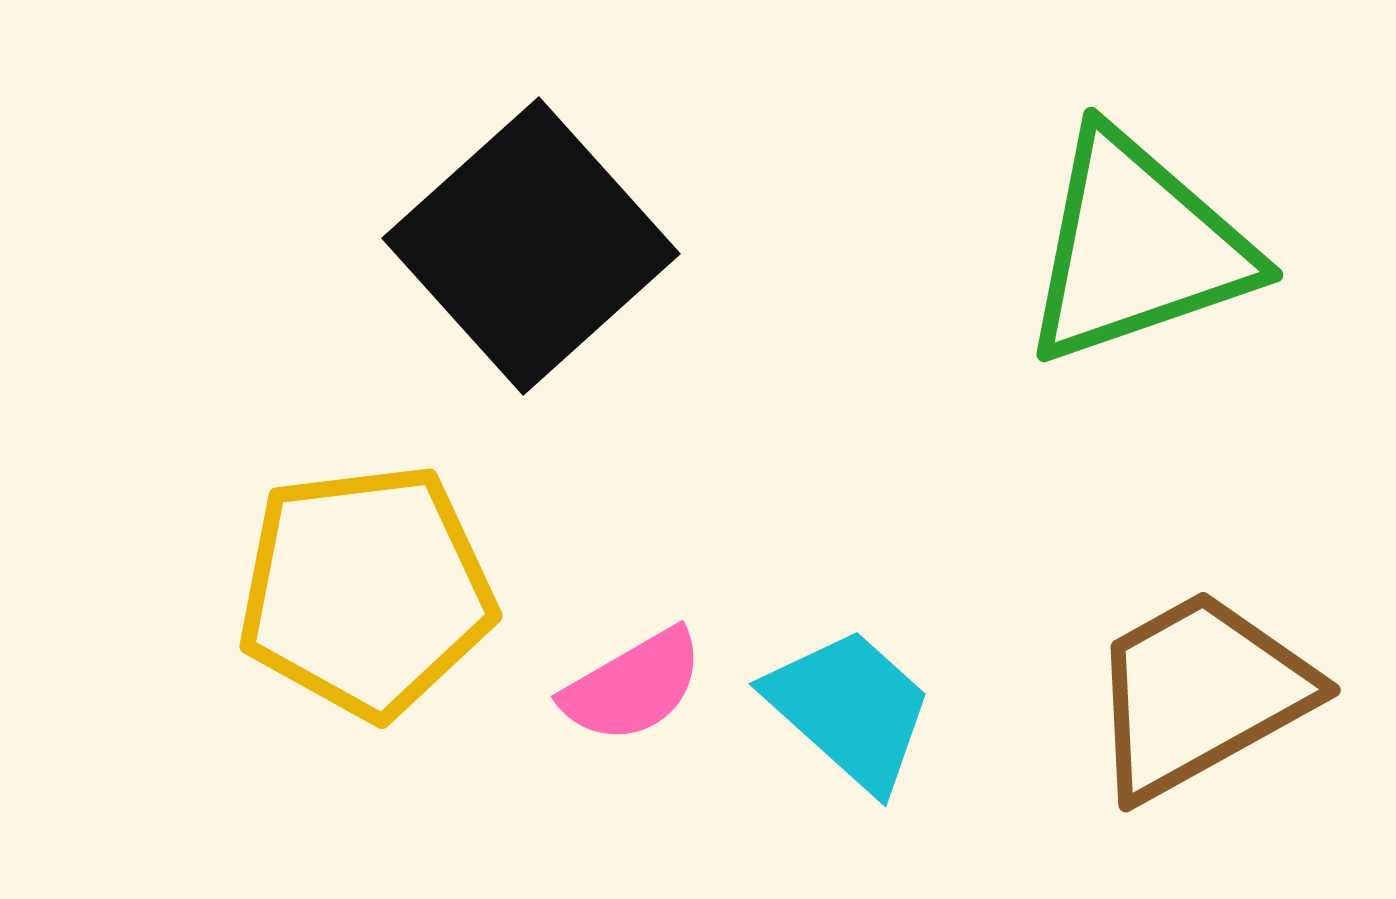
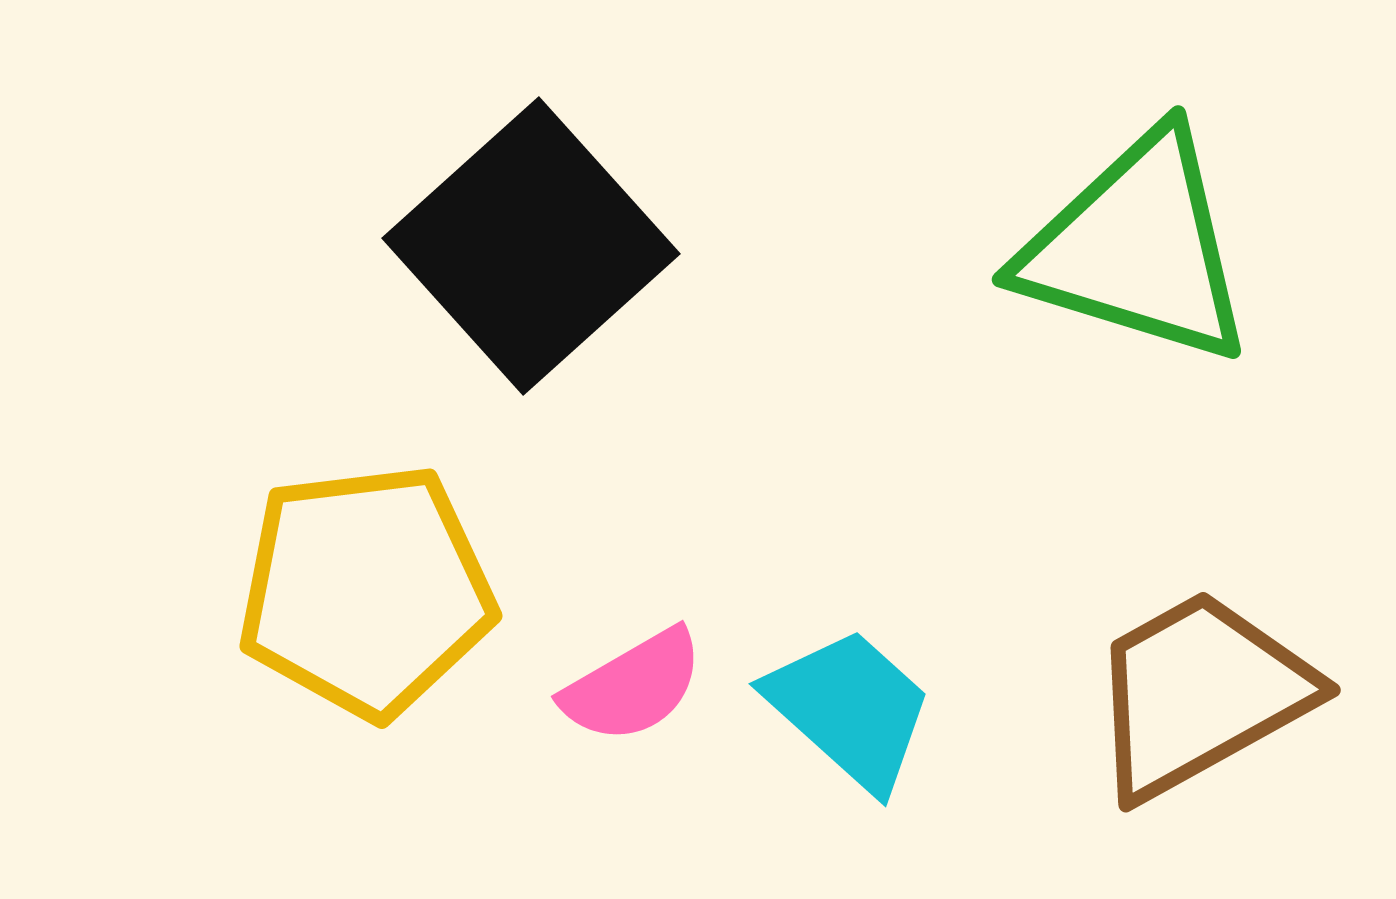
green triangle: rotated 36 degrees clockwise
